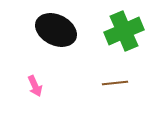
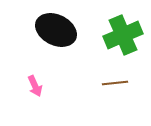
green cross: moved 1 px left, 4 px down
